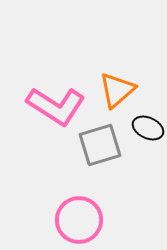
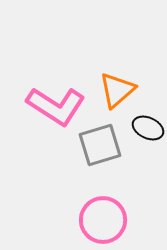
pink circle: moved 24 px right
